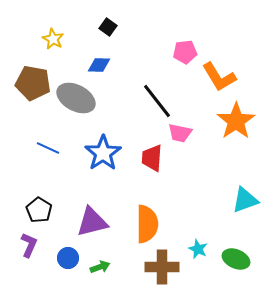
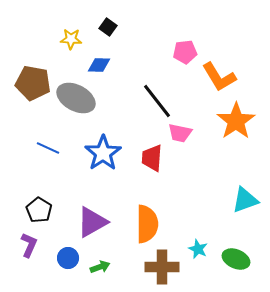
yellow star: moved 18 px right; rotated 25 degrees counterclockwise
purple triangle: rotated 16 degrees counterclockwise
